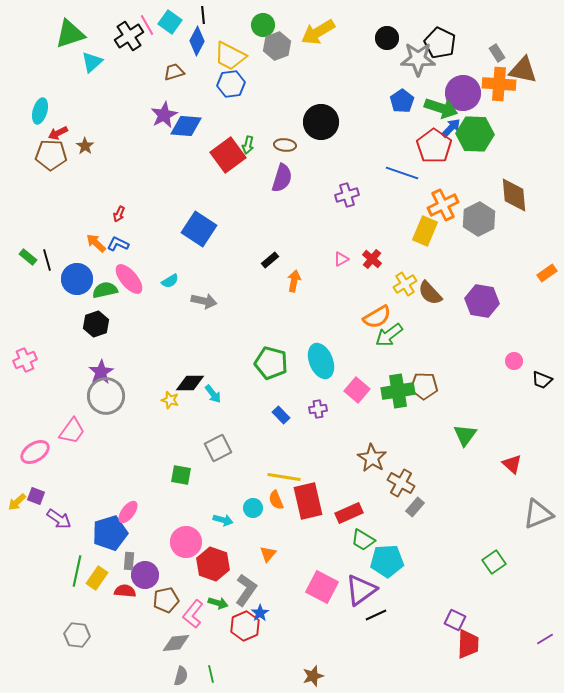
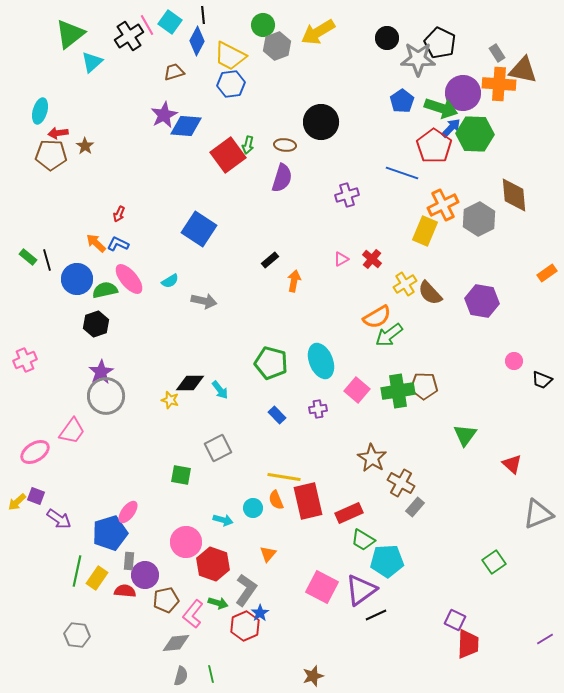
green triangle at (70, 34): rotated 20 degrees counterclockwise
red arrow at (58, 133): rotated 18 degrees clockwise
cyan arrow at (213, 394): moved 7 px right, 4 px up
blue rectangle at (281, 415): moved 4 px left
